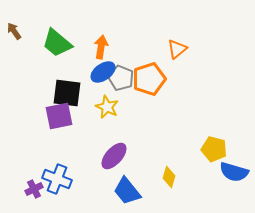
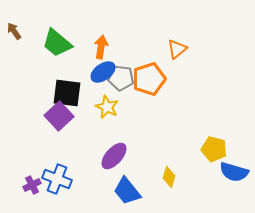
gray pentagon: rotated 15 degrees counterclockwise
purple square: rotated 32 degrees counterclockwise
purple cross: moved 2 px left, 4 px up
